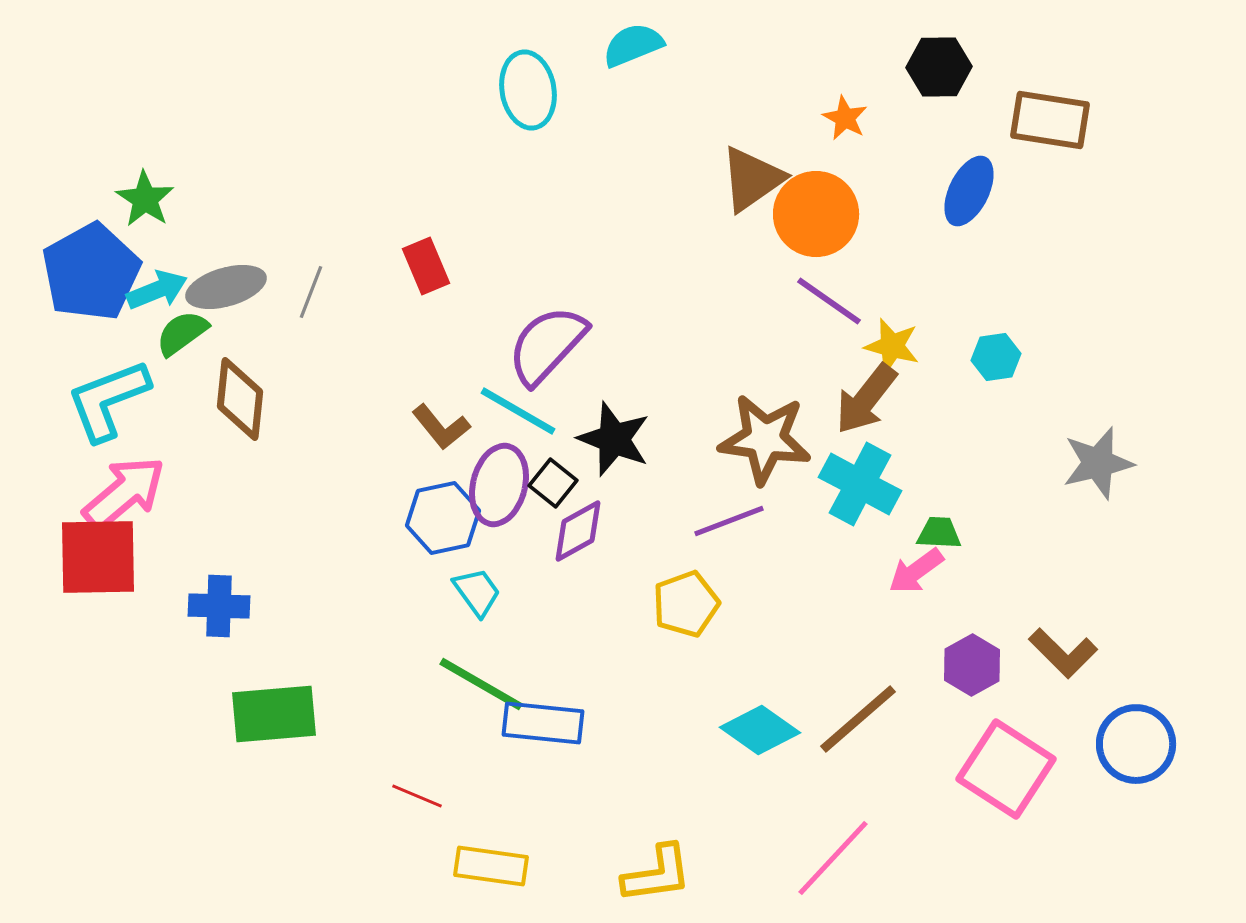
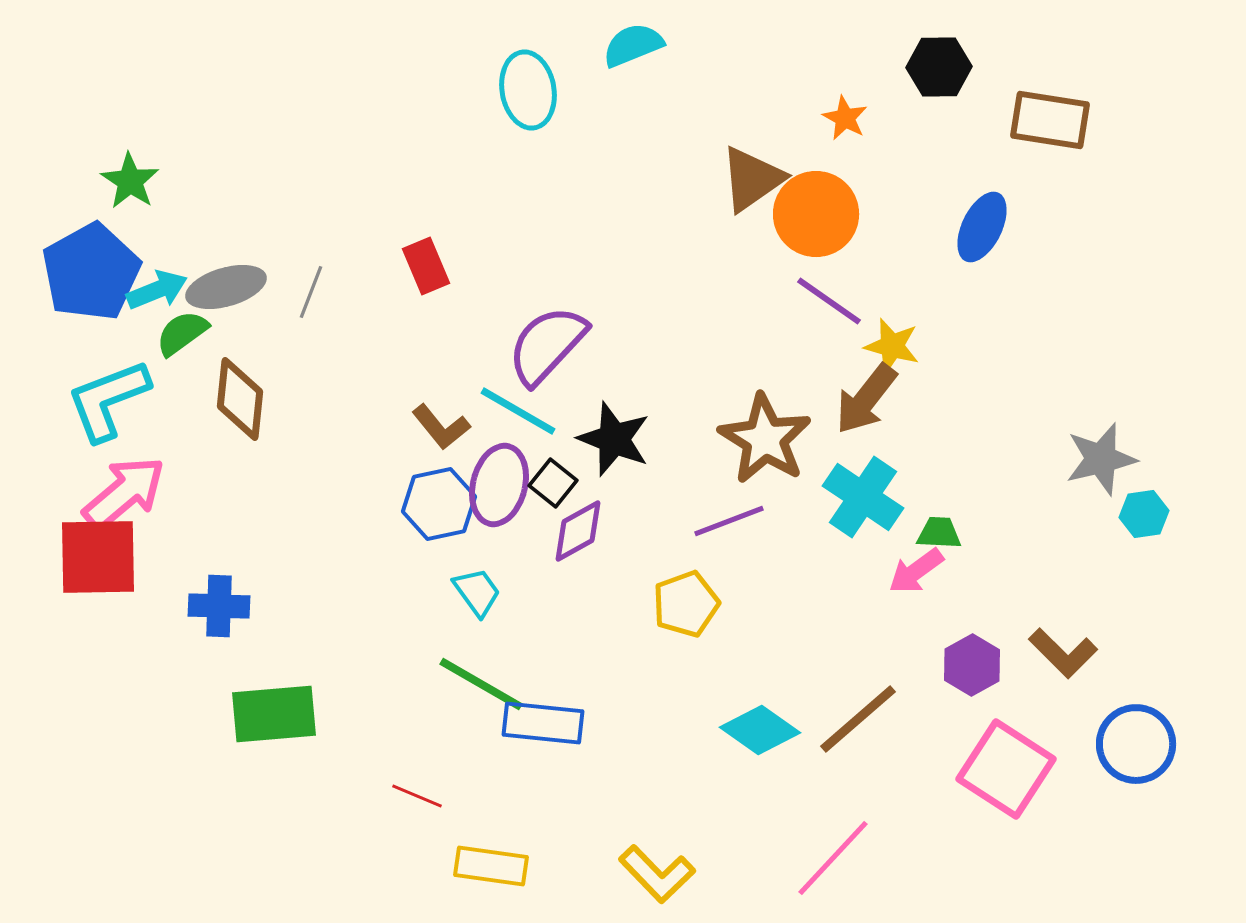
blue ellipse at (969, 191): moved 13 px right, 36 px down
green star at (145, 199): moved 15 px left, 18 px up
cyan hexagon at (996, 357): moved 148 px right, 157 px down
brown star at (765, 439): rotated 24 degrees clockwise
gray star at (1098, 463): moved 3 px right, 4 px up
cyan cross at (860, 484): moved 3 px right, 13 px down; rotated 6 degrees clockwise
blue hexagon at (443, 518): moved 4 px left, 14 px up
yellow L-shape at (657, 874): rotated 54 degrees clockwise
